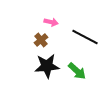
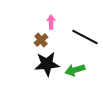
pink arrow: rotated 104 degrees counterclockwise
black star: moved 2 px up
green arrow: moved 2 px left, 1 px up; rotated 120 degrees clockwise
